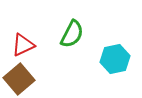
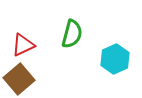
green semicircle: rotated 12 degrees counterclockwise
cyan hexagon: rotated 12 degrees counterclockwise
